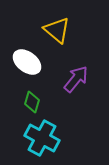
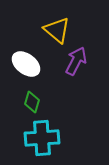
white ellipse: moved 1 px left, 2 px down
purple arrow: moved 18 px up; rotated 12 degrees counterclockwise
cyan cross: rotated 32 degrees counterclockwise
